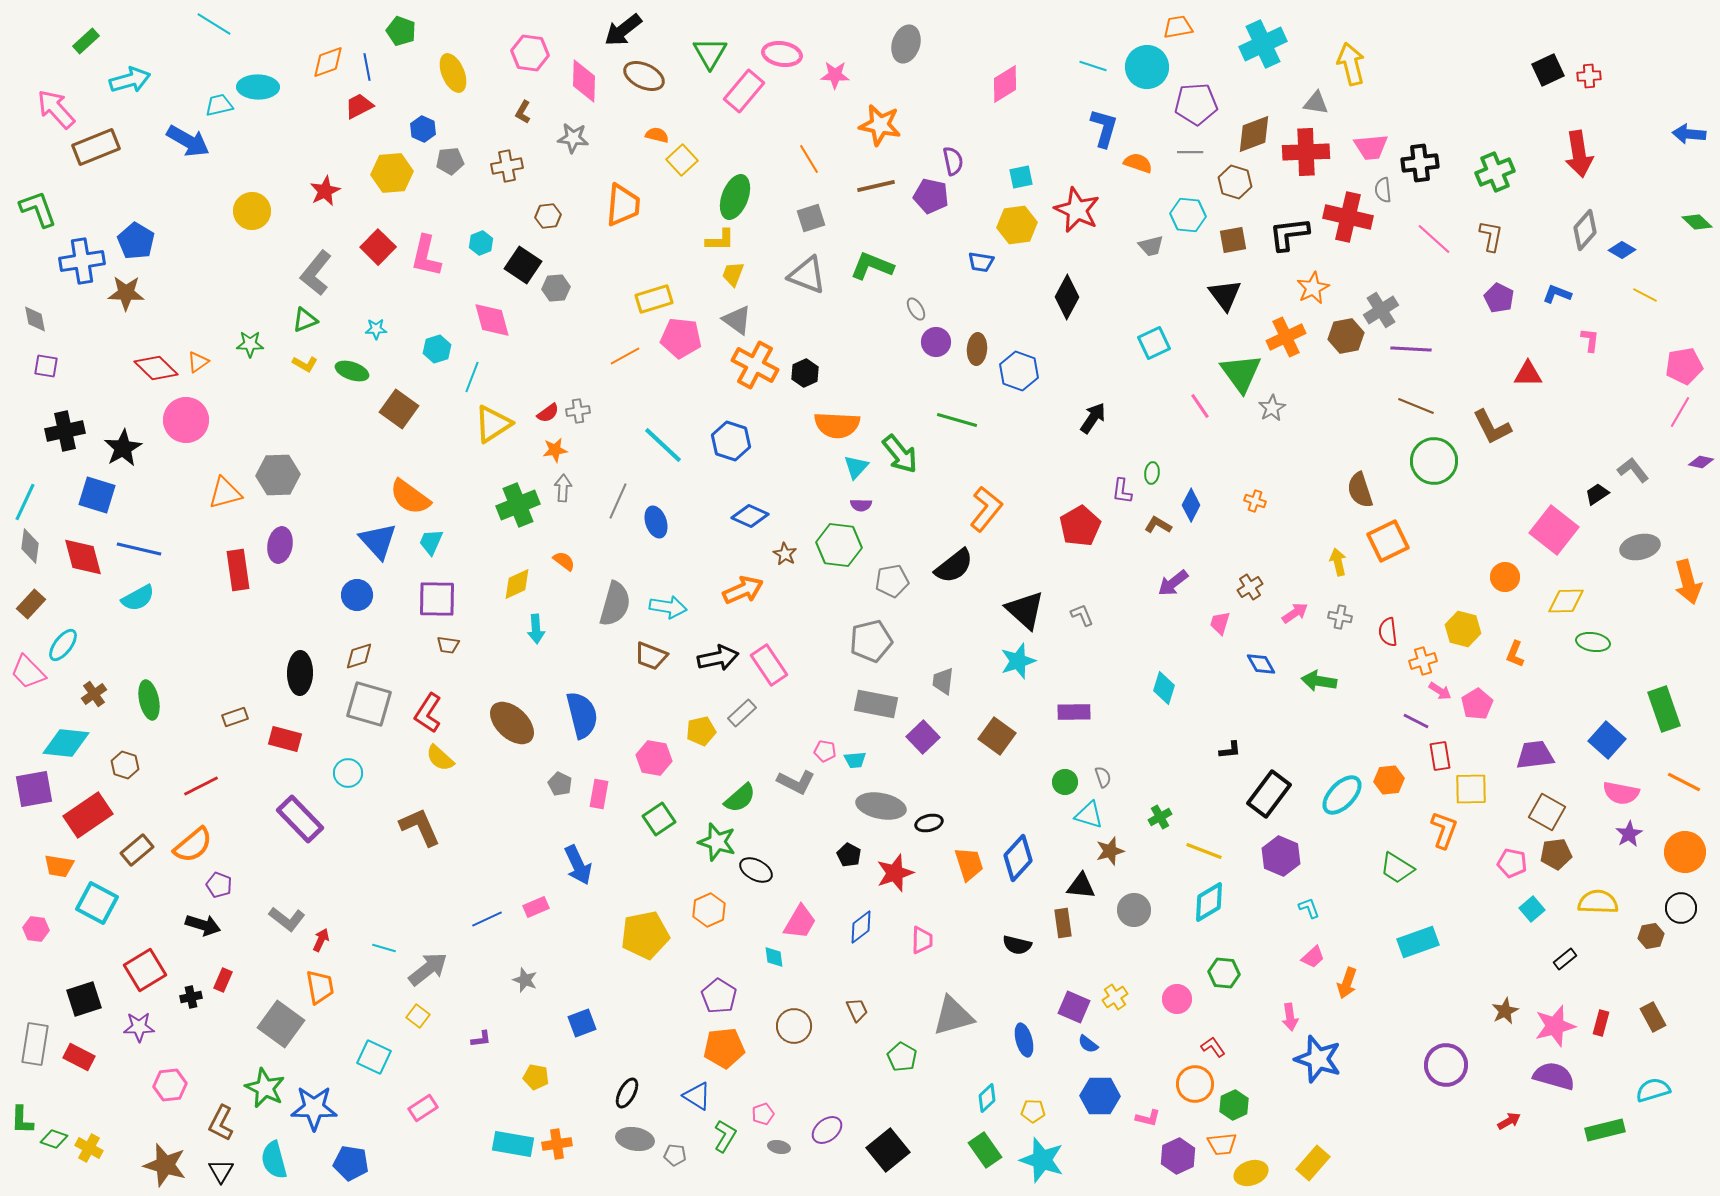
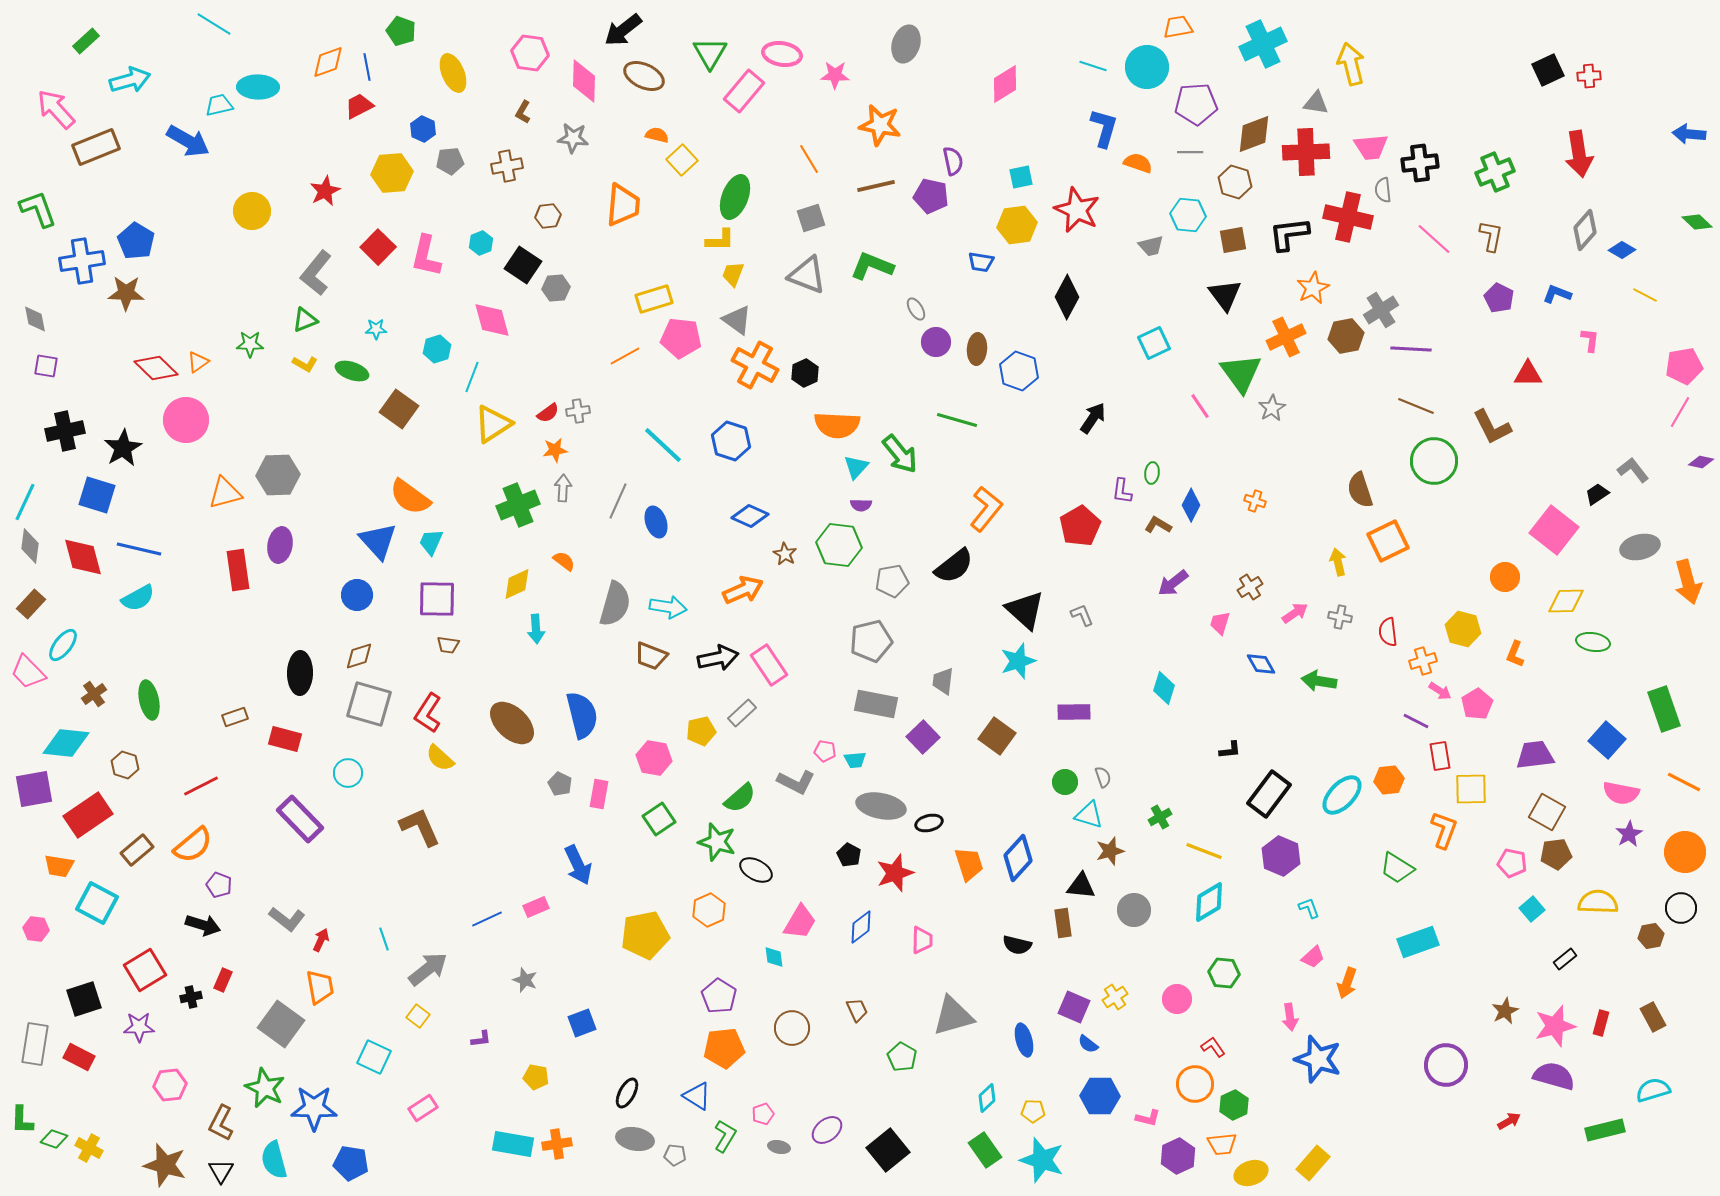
cyan line at (384, 948): moved 9 px up; rotated 55 degrees clockwise
brown circle at (794, 1026): moved 2 px left, 2 px down
